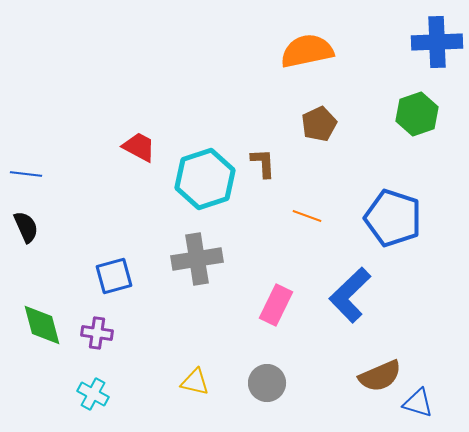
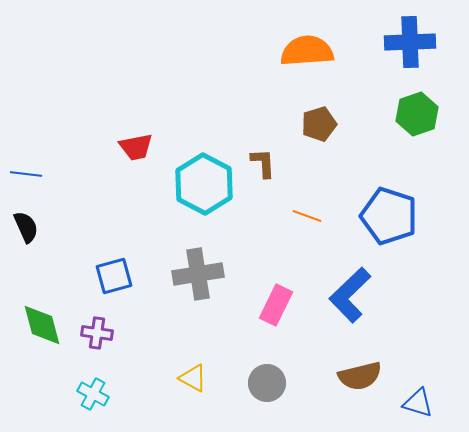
blue cross: moved 27 px left
orange semicircle: rotated 8 degrees clockwise
brown pentagon: rotated 8 degrees clockwise
red trapezoid: moved 3 px left; rotated 141 degrees clockwise
cyan hexagon: moved 1 px left, 5 px down; rotated 14 degrees counterclockwise
blue pentagon: moved 4 px left, 2 px up
gray cross: moved 1 px right, 15 px down
brown semicircle: moved 20 px left; rotated 9 degrees clockwise
yellow triangle: moved 2 px left, 4 px up; rotated 16 degrees clockwise
